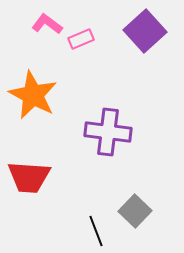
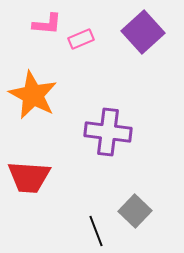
pink L-shape: rotated 148 degrees clockwise
purple square: moved 2 px left, 1 px down
